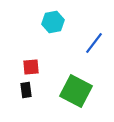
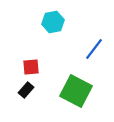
blue line: moved 6 px down
black rectangle: rotated 49 degrees clockwise
